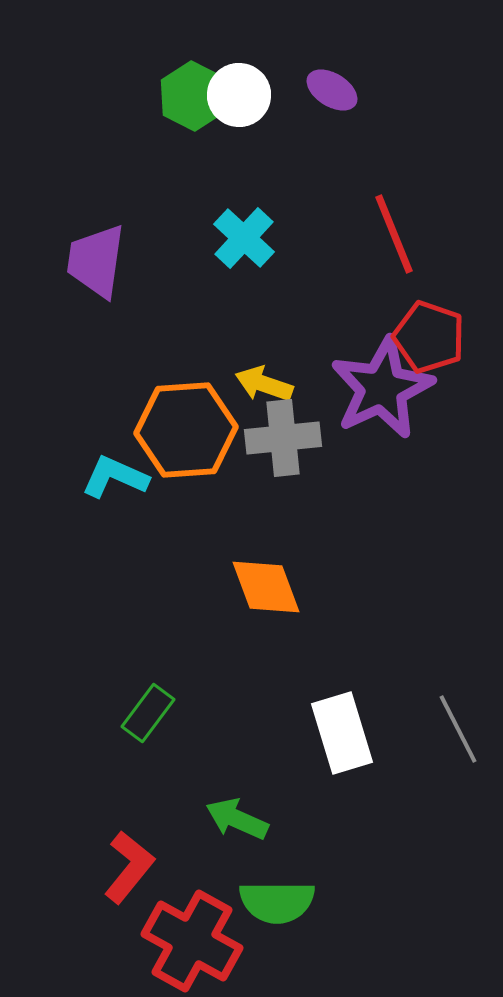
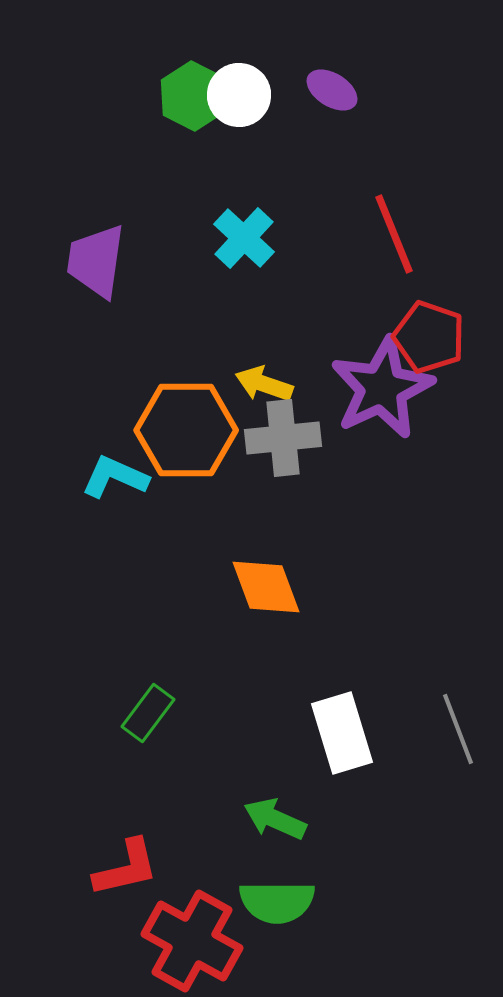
orange hexagon: rotated 4 degrees clockwise
gray line: rotated 6 degrees clockwise
green arrow: moved 38 px right
red L-shape: moved 3 px left, 1 px down; rotated 38 degrees clockwise
